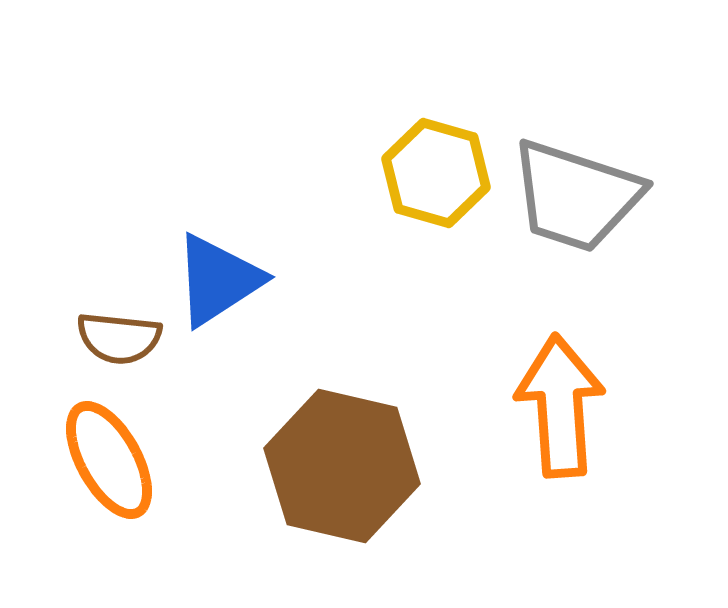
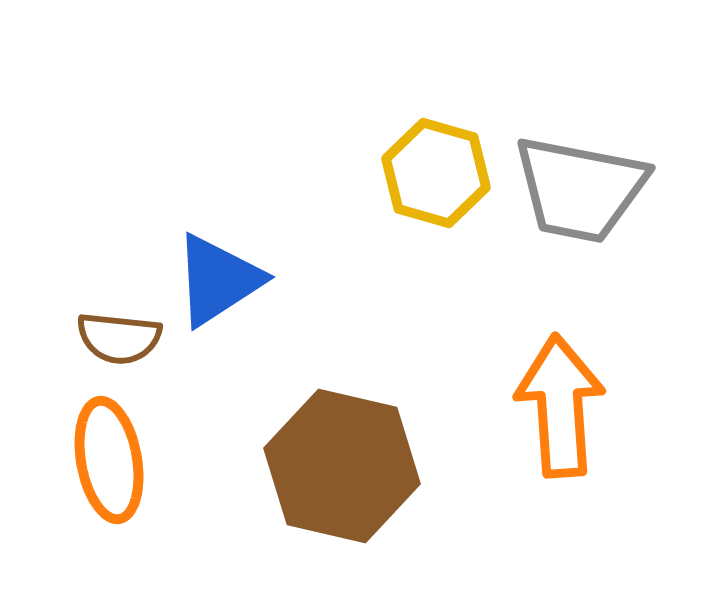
gray trapezoid: moved 4 px right, 7 px up; rotated 7 degrees counterclockwise
orange ellipse: rotated 19 degrees clockwise
